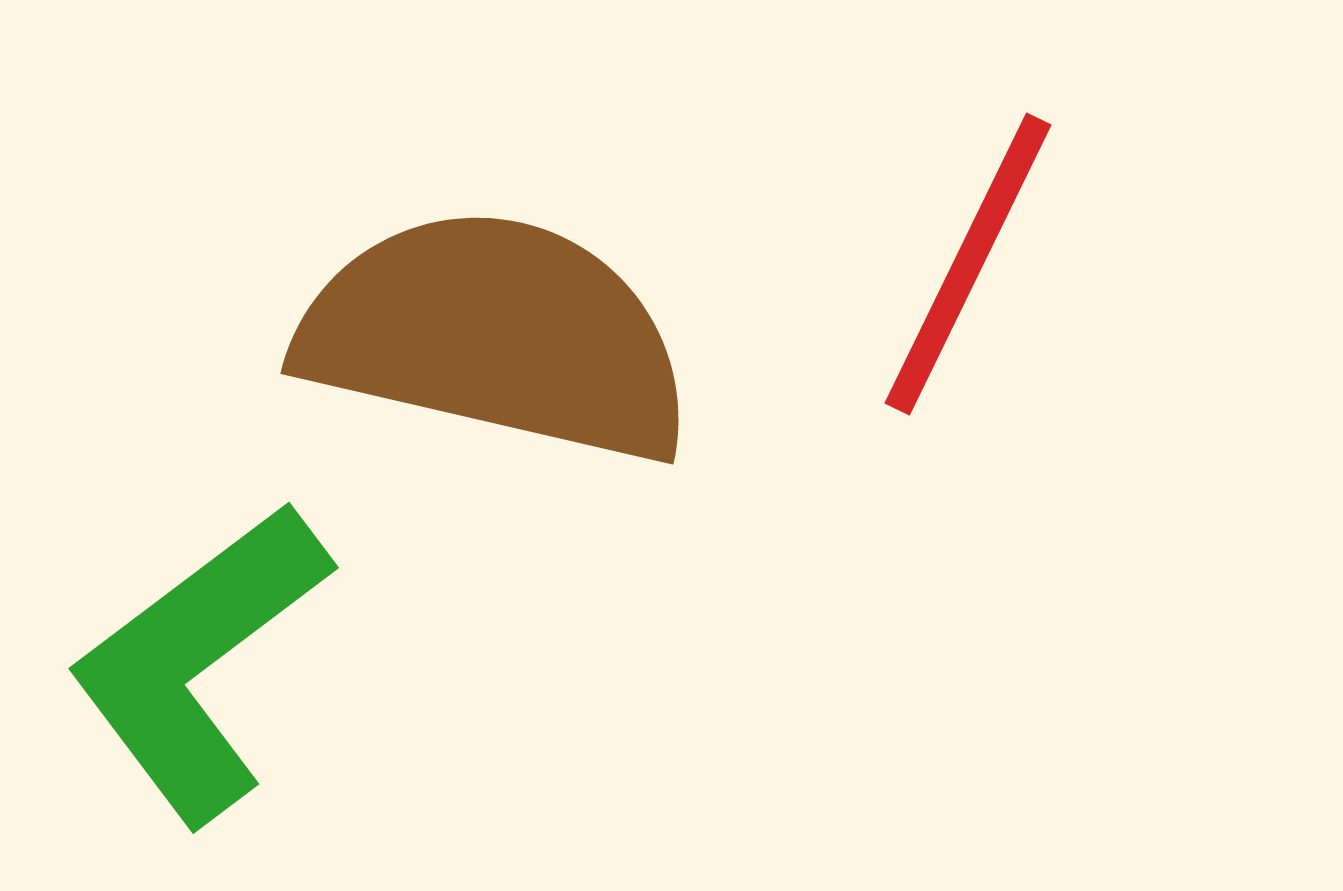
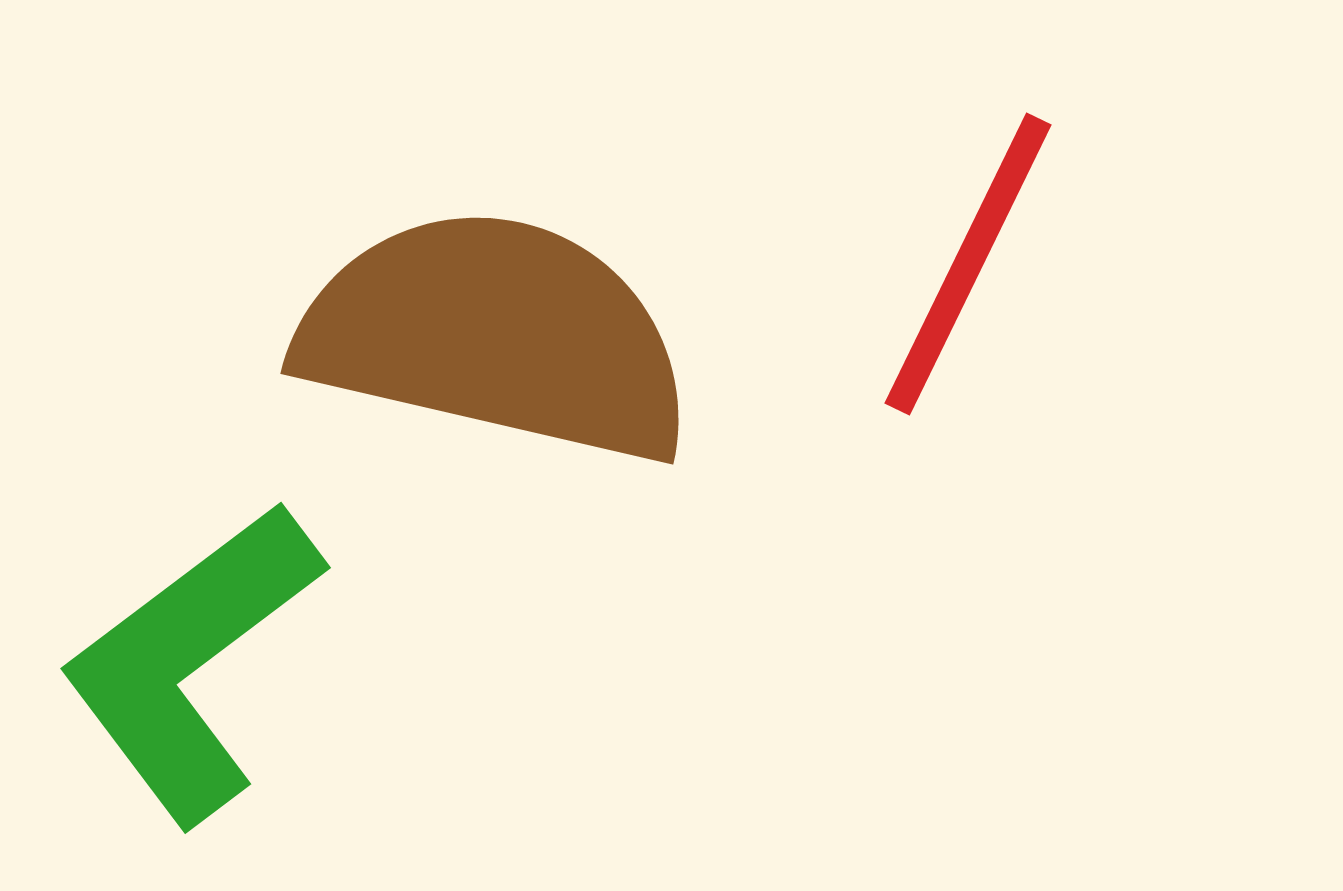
green L-shape: moved 8 px left
